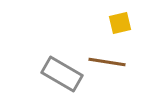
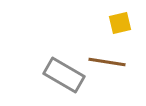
gray rectangle: moved 2 px right, 1 px down
